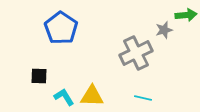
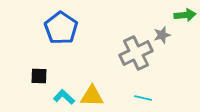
green arrow: moved 1 px left
gray star: moved 2 px left, 5 px down
cyan L-shape: rotated 15 degrees counterclockwise
